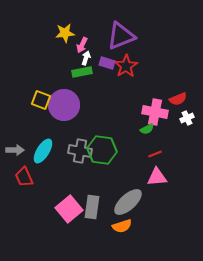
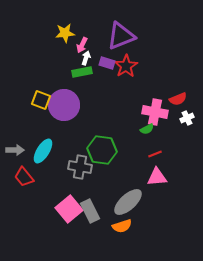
gray cross: moved 16 px down
red trapezoid: rotated 15 degrees counterclockwise
gray rectangle: moved 2 px left, 4 px down; rotated 35 degrees counterclockwise
